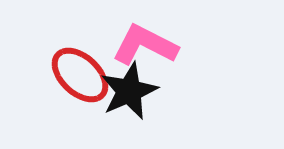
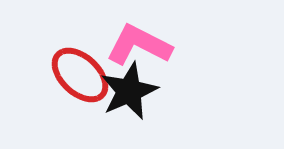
pink L-shape: moved 6 px left
